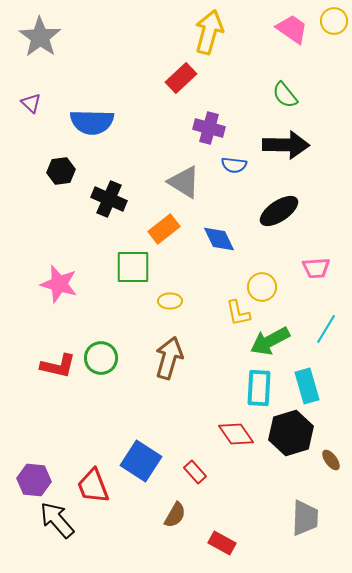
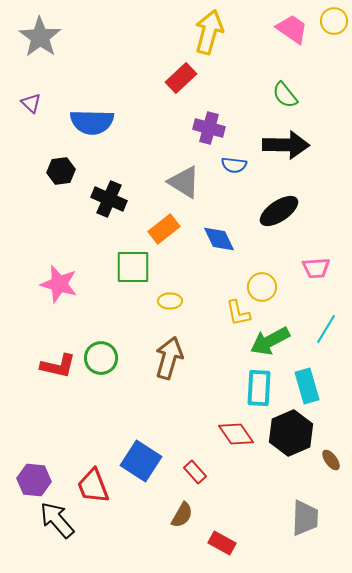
black hexagon at (291, 433): rotated 6 degrees counterclockwise
brown semicircle at (175, 515): moved 7 px right
